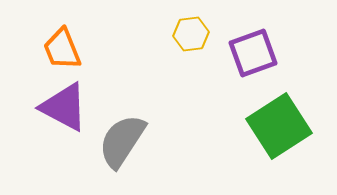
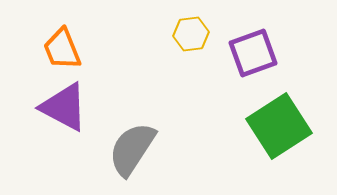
gray semicircle: moved 10 px right, 8 px down
